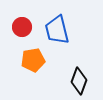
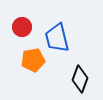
blue trapezoid: moved 8 px down
black diamond: moved 1 px right, 2 px up
